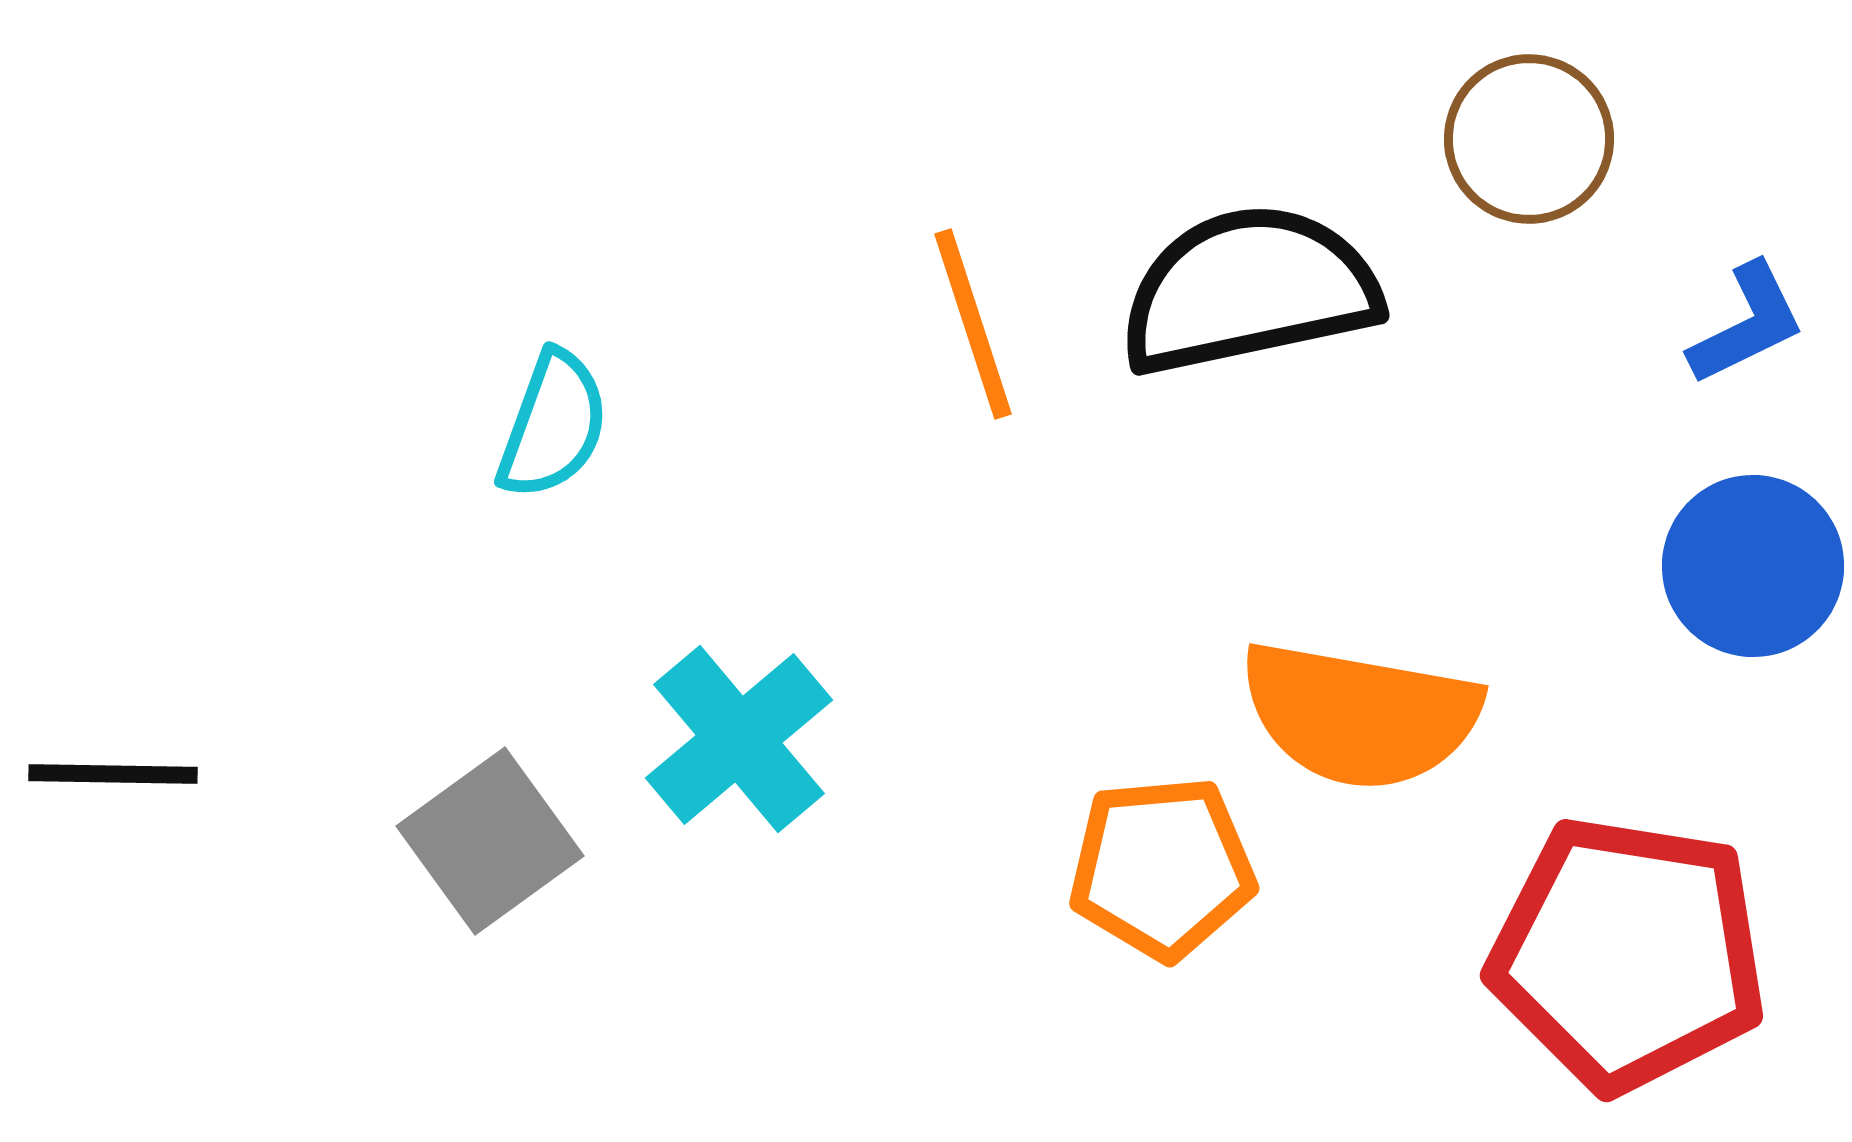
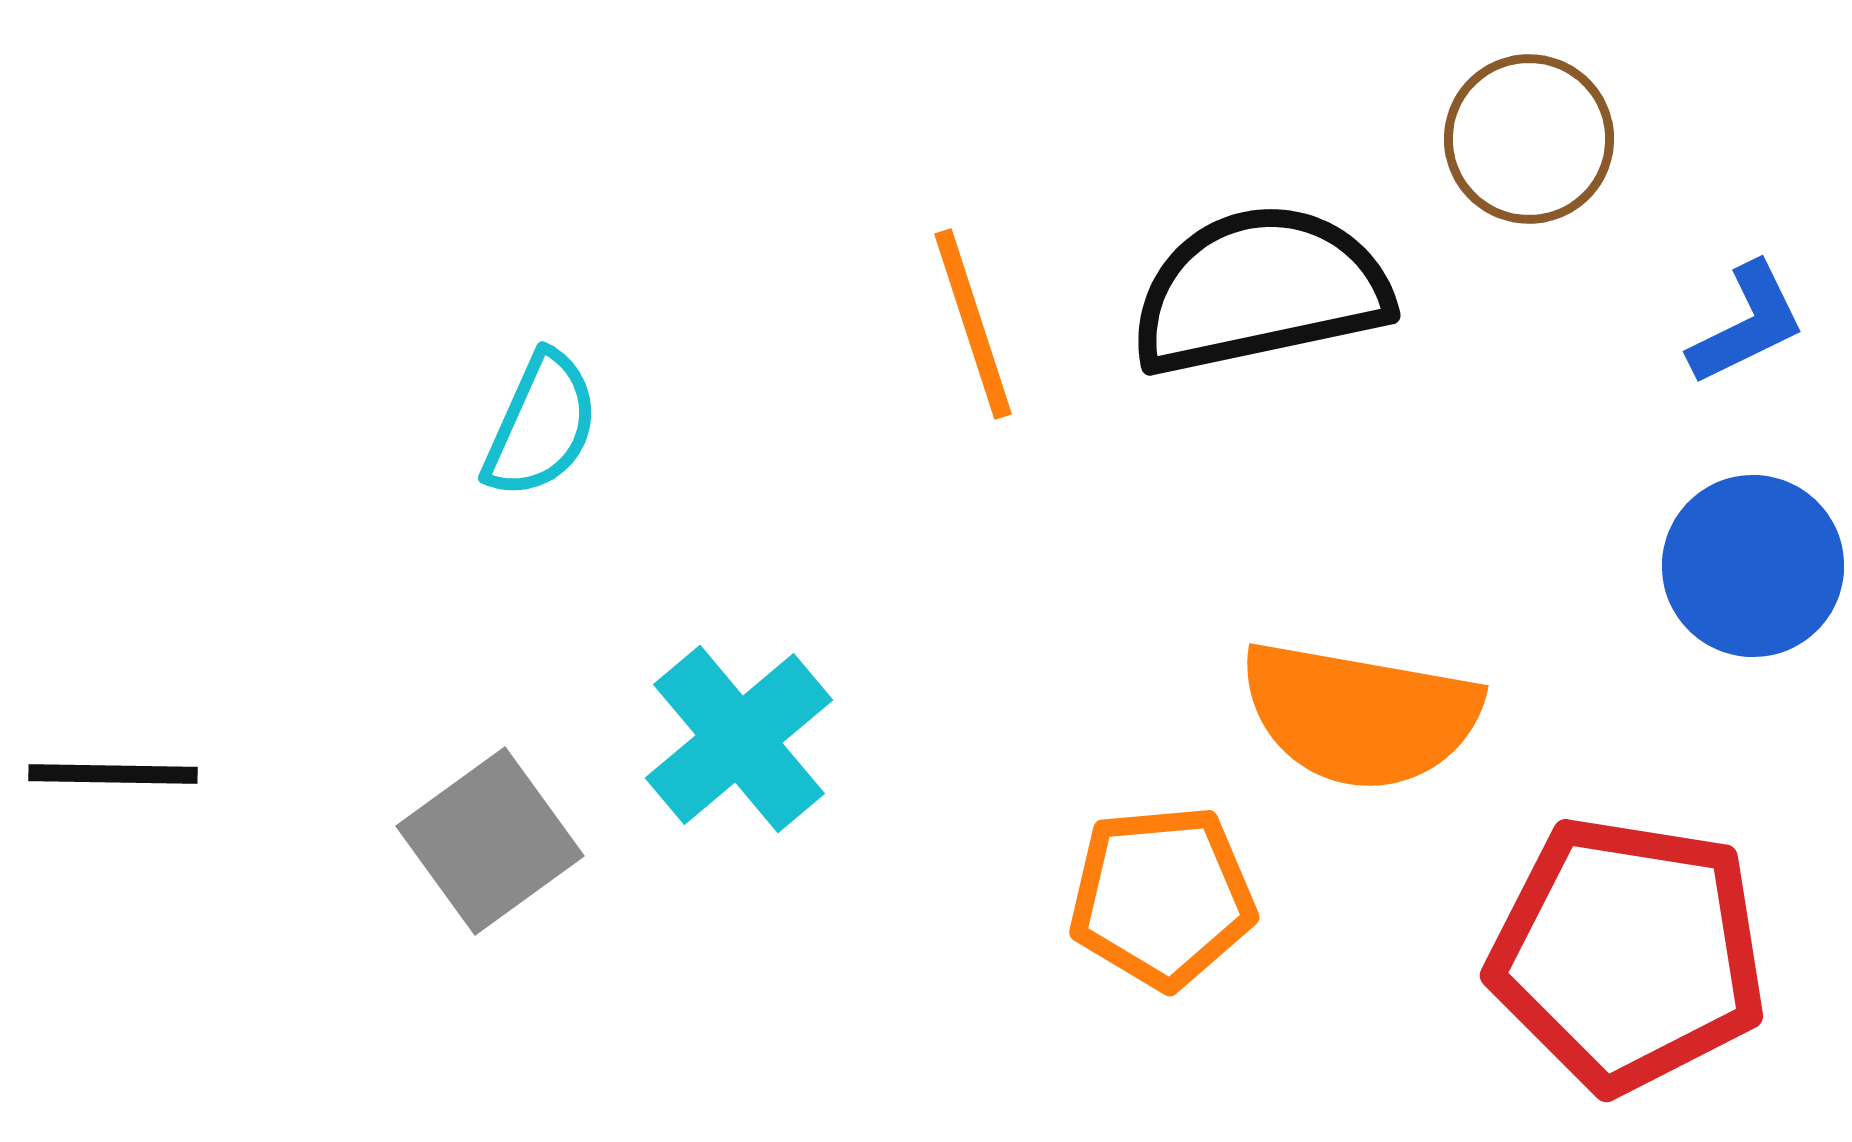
black semicircle: moved 11 px right
cyan semicircle: moved 12 px left; rotated 4 degrees clockwise
orange pentagon: moved 29 px down
